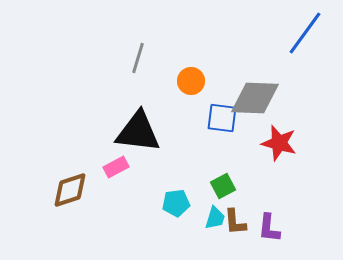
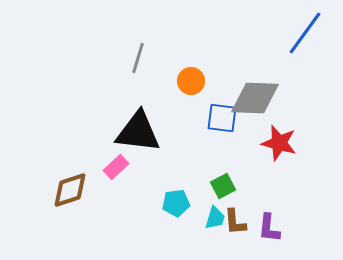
pink rectangle: rotated 15 degrees counterclockwise
